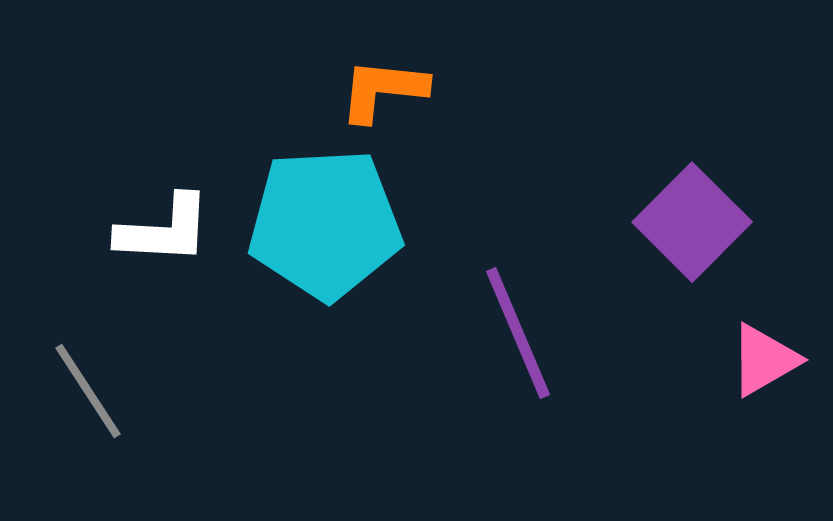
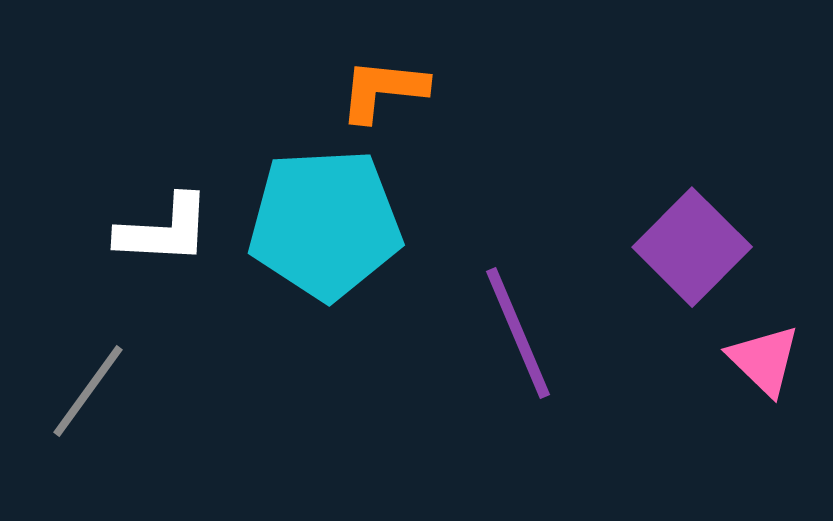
purple square: moved 25 px down
pink triangle: rotated 46 degrees counterclockwise
gray line: rotated 69 degrees clockwise
